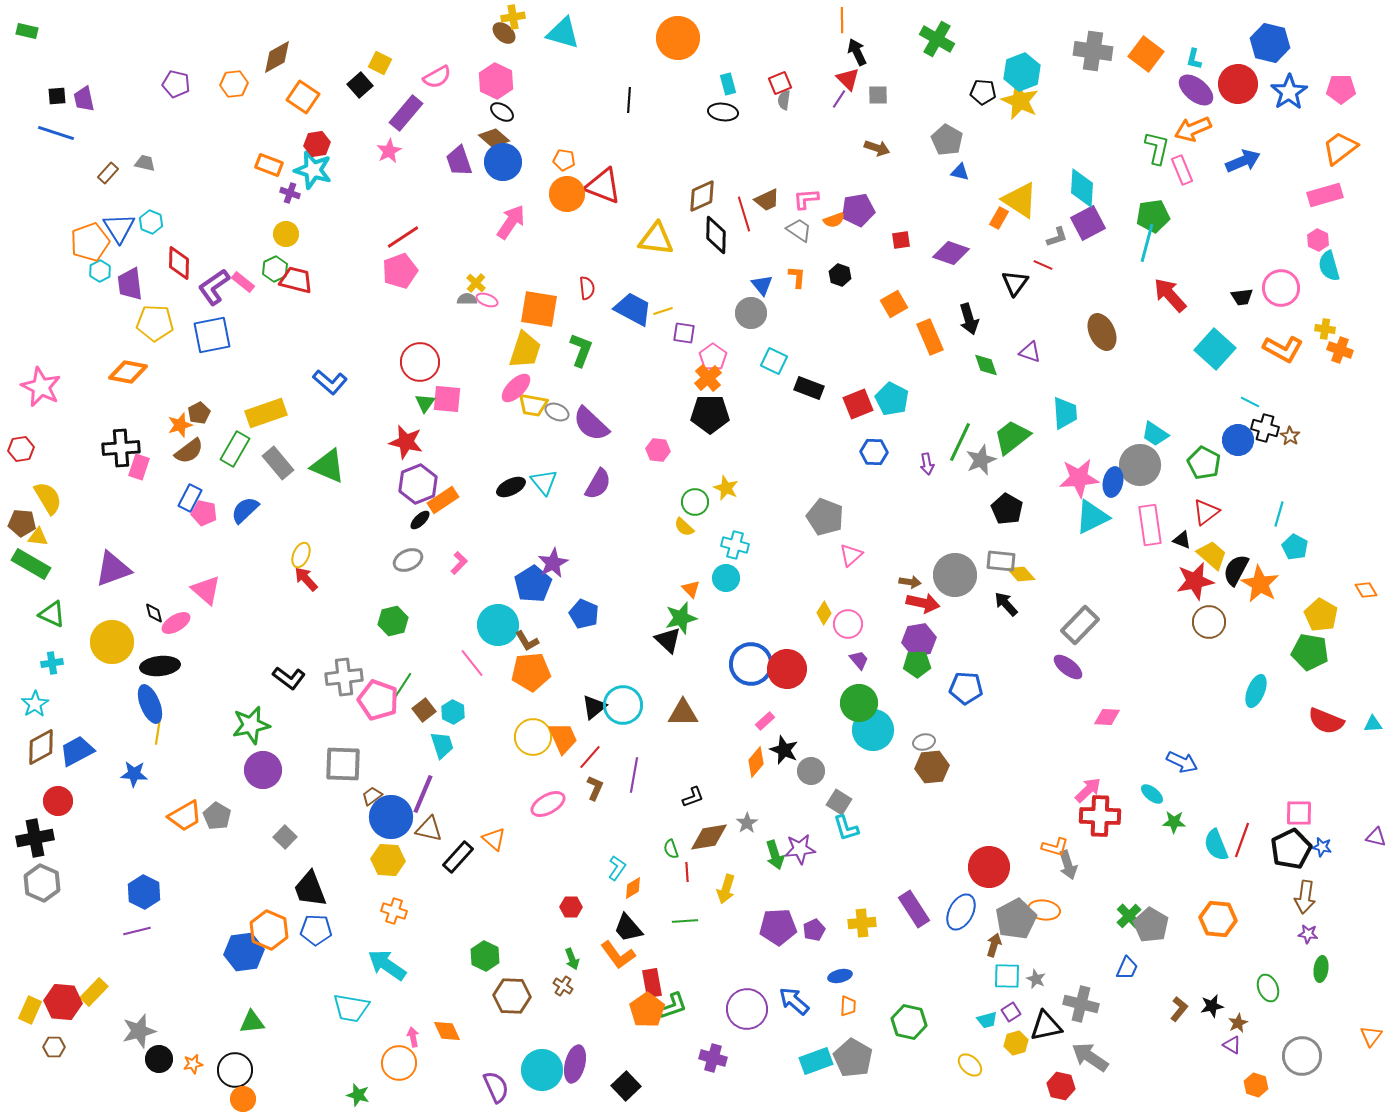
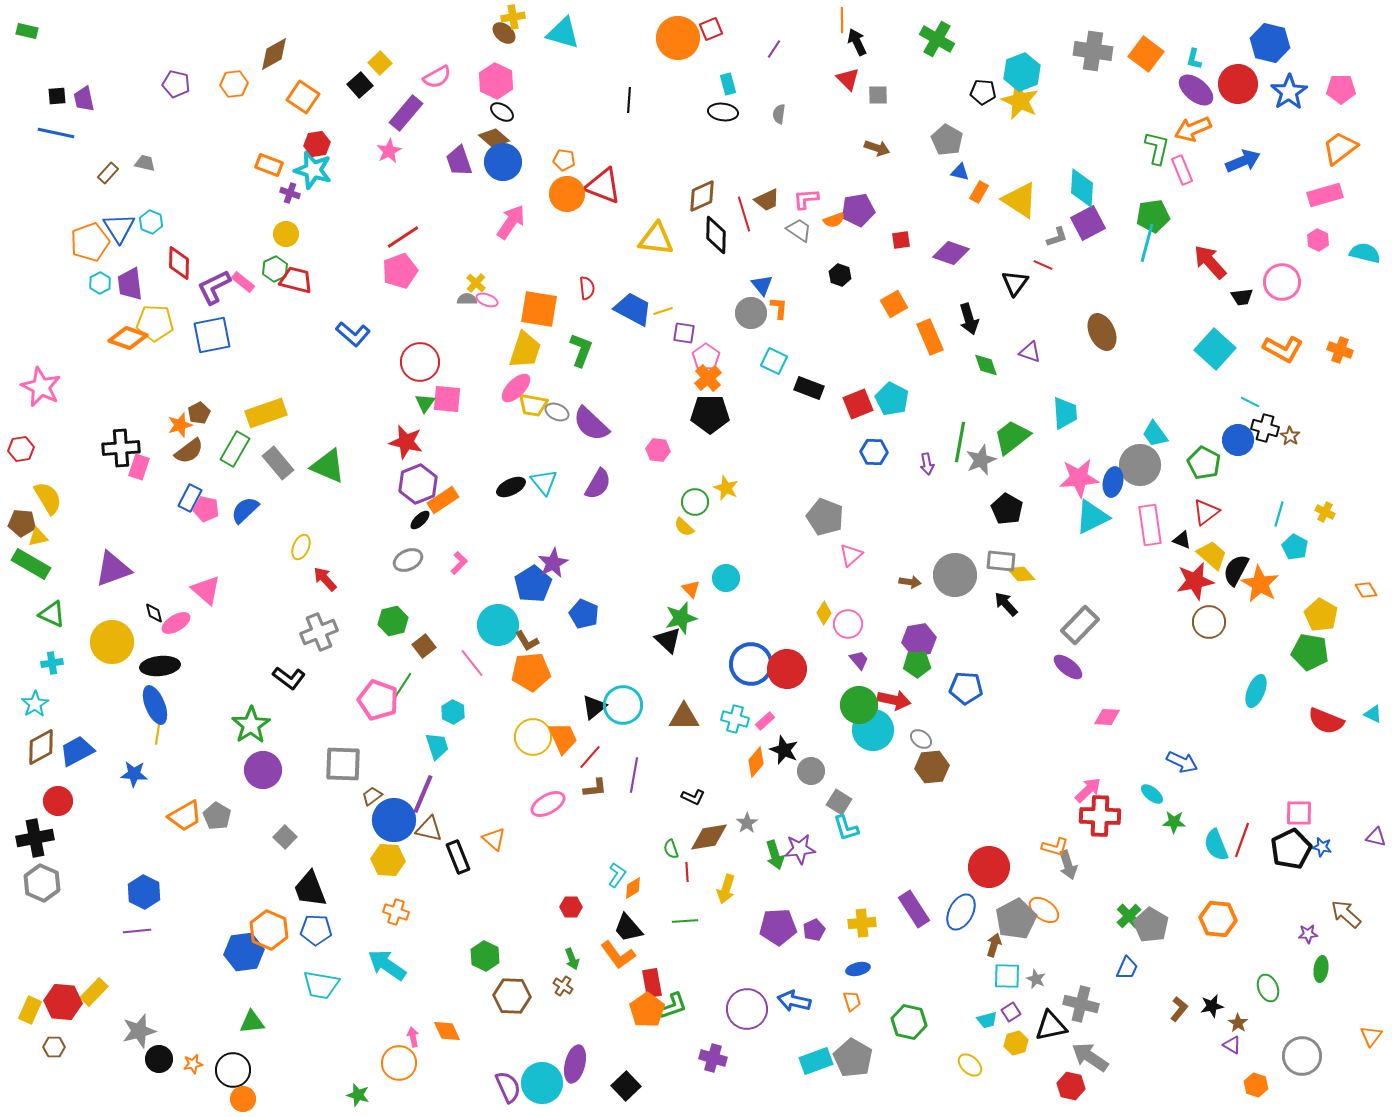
black arrow at (857, 52): moved 10 px up
brown diamond at (277, 57): moved 3 px left, 3 px up
yellow square at (380, 63): rotated 20 degrees clockwise
red square at (780, 83): moved 69 px left, 54 px up
purple line at (839, 99): moved 65 px left, 50 px up
gray semicircle at (784, 100): moved 5 px left, 14 px down
blue line at (56, 133): rotated 6 degrees counterclockwise
orange rectangle at (999, 218): moved 20 px left, 26 px up
cyan semicircle at (1329, 266): moved 36 px right, 13 px up; rotated 120 degrees clockwise
cyan hexagon at (100, 271): moved 12 px down
orange L-shape at (797, 277): moved 18 px left, 31 px down
purple L-shape at (214, 287): rotated 9 degrees clockwise
pink circle at (1281, 288): moved 1 px right, 6 px up
red arrow at (1170, 295): moved 40 px right, 33 px up
yellow cross at (1325, 329): moved 183 px down; rotated 18 degrees clockwise
pink pentagon at (713, 357): moved 7 px left
orange diamond at (128, 372): moved 34 px up; rotated 9 degrees clockwise
blue L-shape at (330, 382): moved 23 px right, 48 px up
cyan trapezoid at (1155, 434): rotated 20 degrees clockwise
green line at (960, 442): rotated 15 degrees counterclockwise
pink pentagon at (204, 513): moved 2 px right, 4 px up
yellow triangle at (38, 537): rotated 20 degrees counterclockwise
cyan cross at (735, 545): moved 174 px down
yellow ellipse at (301, 555): moved 8 px up
red arrow at (306, 579): moved 19 px right
red arrow at (923, 603): moved 29 px left, 97 px down
gray cross at (344, 677): moved 25 px left, 45 px up; rotated 15 degrees counterclockwise
green circle at (859, 703): moved 2 px down
blue ellipse at (150, 704): moved 5 px right, 1 px down
brown square at (424, 710): moved 64 px up
brown triangle at (683, 713): moved 1 px right, 4 px down
cyan triangle at (1373, 724): moved 10 px up; rotated 30 degrees clockwise
green star at (251, 725): rotated 21 degrees counterclockwise
gray ellipse at (924, 742): moved 3 px left, 3 px up; rotated 50 degrees clockwise
cyan trapezoid at (442, 745): moved 5 px left, 1 px down
brown L-shape at (595, 788): rotated 60 degrees clockwise
black L-shape at (693, 797): rotated 45 degrees clockwise
blue circle at (391, 817): moved 3 px right, 3 px down
black rectangle at (458, 857): rotated 64 degrees counterclockwise
cyan L-shape at (617, 868): moved 7 px down
brown arrow at (1305, 897): moved 41 px right, 17 px down; rotated 124 degrees clockwise
orange ellipse at (1044, 910): rotated 28 degrees clockwise
orange cross at (394, 911): moved 2 px right, 1 px down
purple line at (137, 931): rotated 8 degrees clockwise
purple star at (1308, 934): rotated 12 degrees counterclockwise
blue ellipse at (840, 976): moved 18 px right, 7 px up
blue arrow at (794, 1001): rotated 28 degrees counterclockwise
orange trapezoid at (848, 1006): moved 4 px right, 5 px up; rotated 20 degrees counterclockwise
cyan trapezoid at (351, 1008): moved 30 px left, 23 px up
brown star at (1238, 1023): rotated 12 degrees counterclockwise
black triangle at (1046, 1026): moved 5 px right
black circle at (235, 1070): moved 2 px left
cyan circle at (542, 1070): moved 13 px down
red hexagon at (1061, 1086): moved 10 px right
purple semicircle at (496, 1087): moved 12 px right
